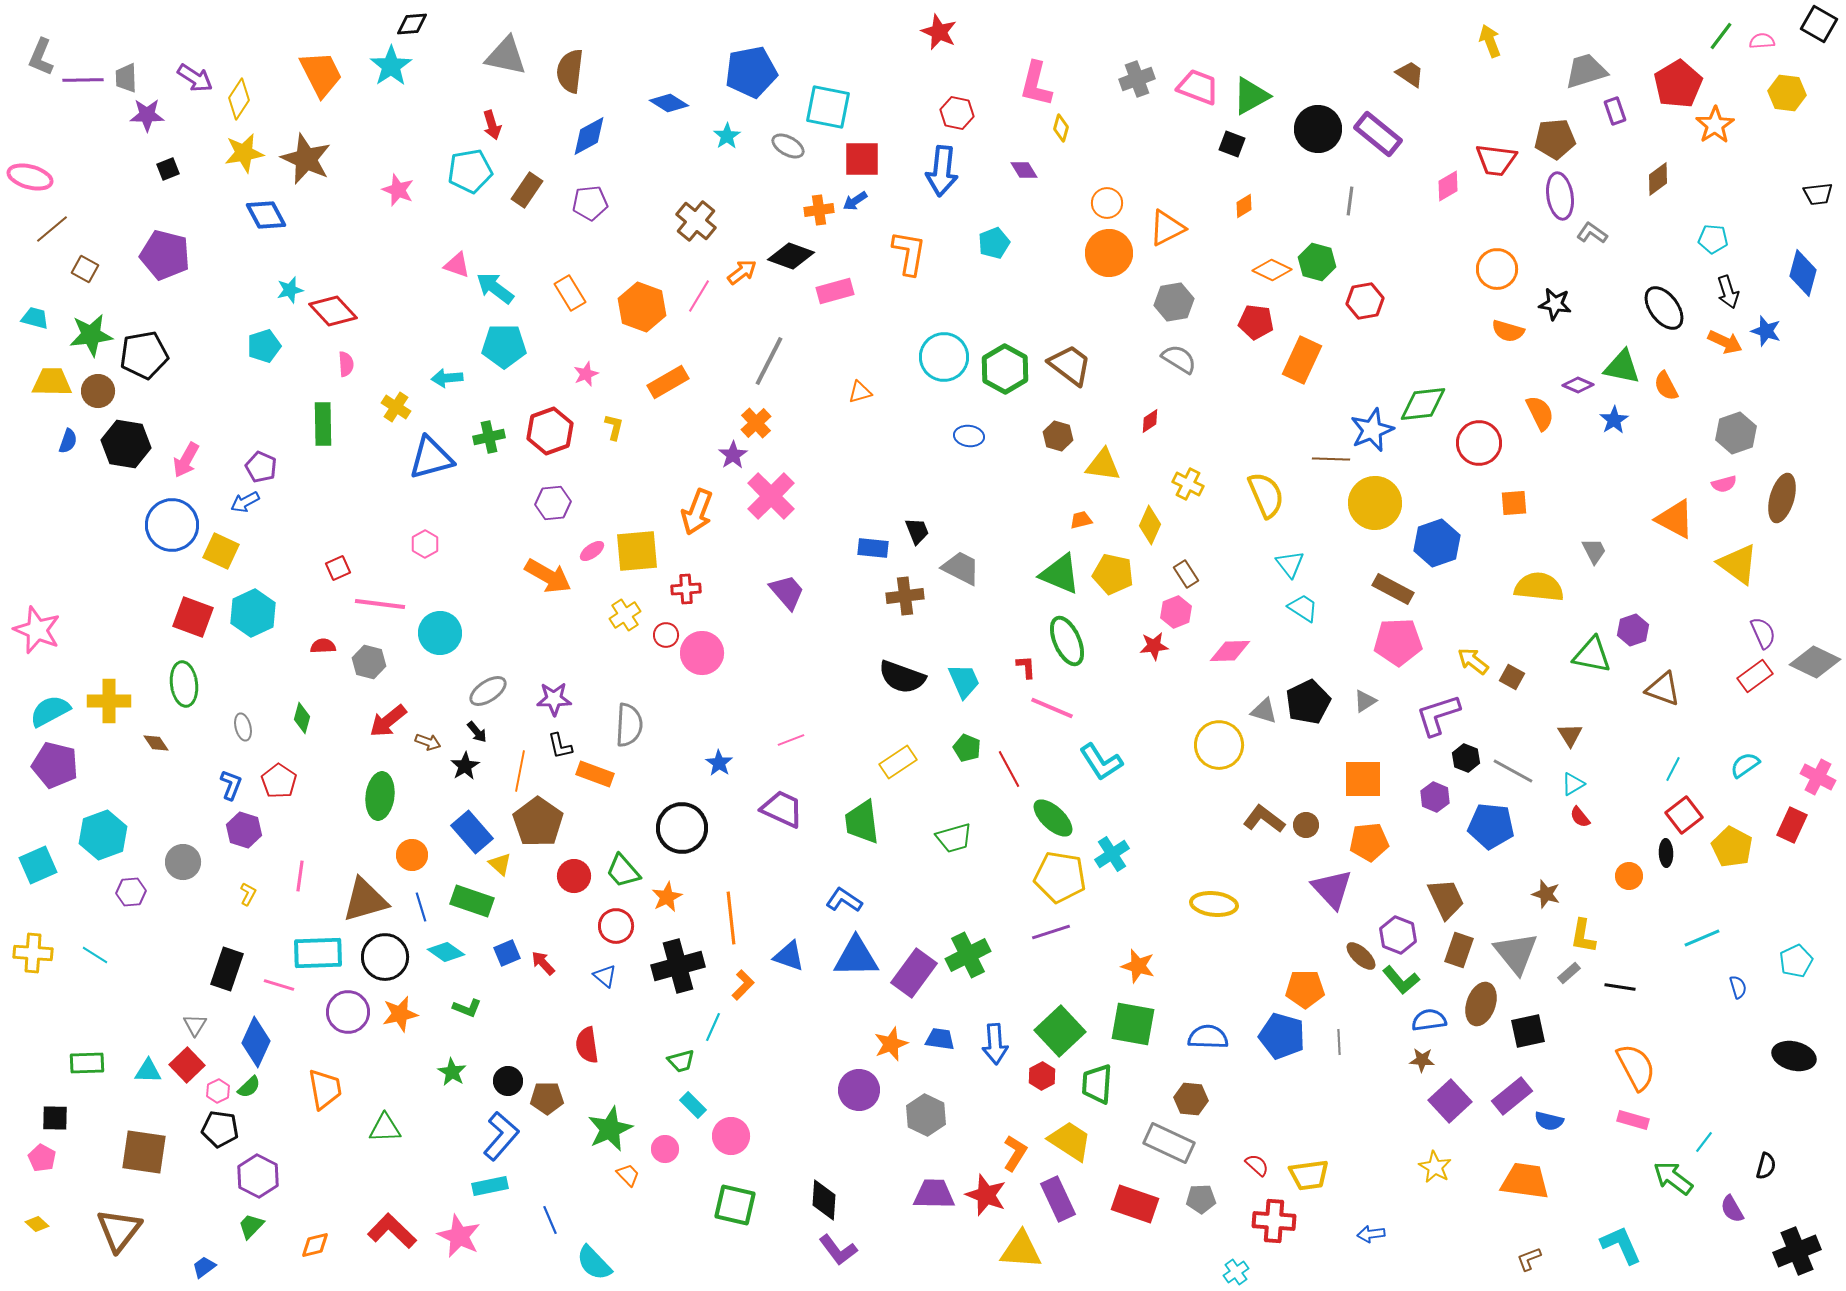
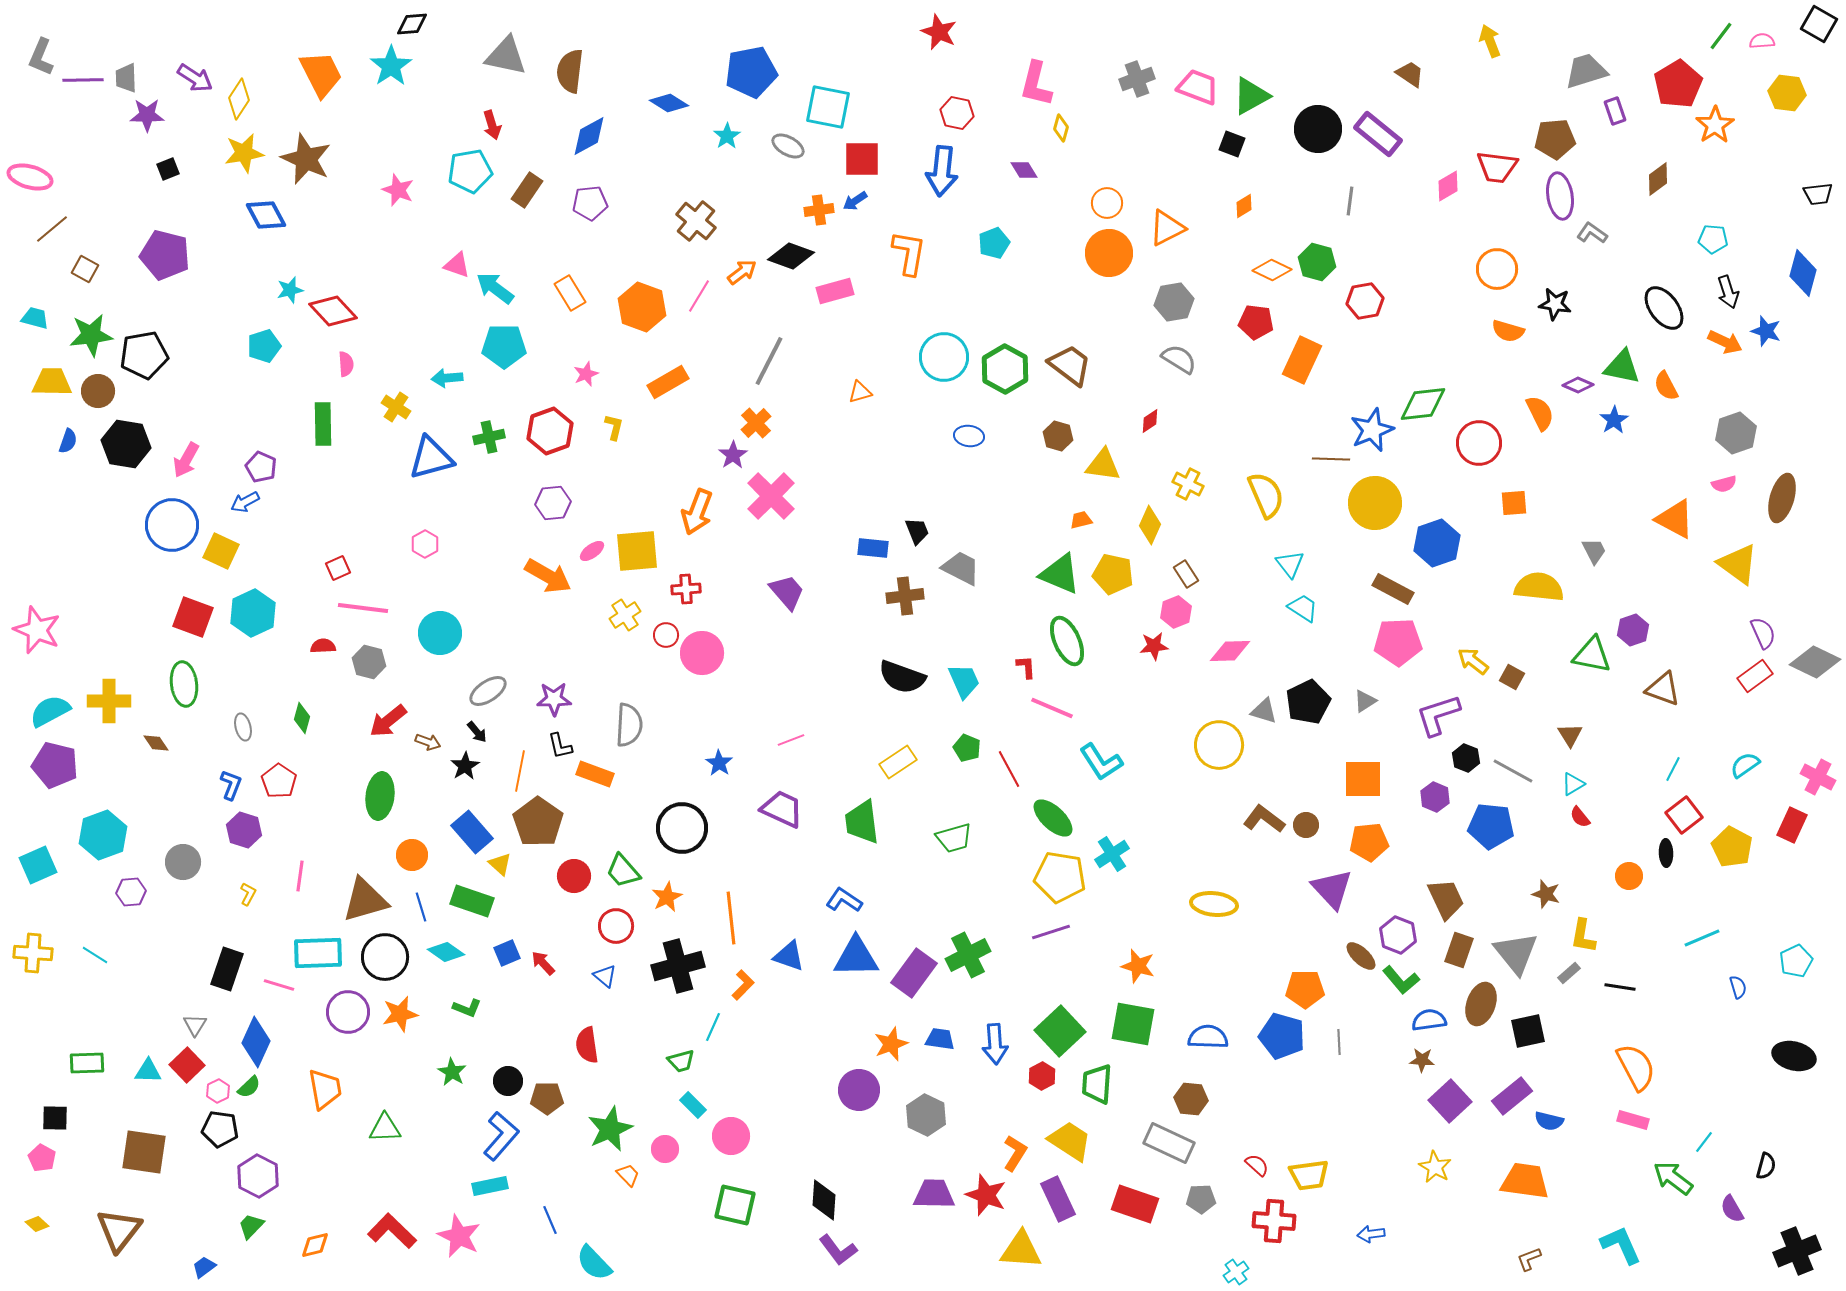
red trapezoid at (1496, 160): moved 1 px right, 7 px down
pink line at (380, 604): moved 17 px left, 4 px down
